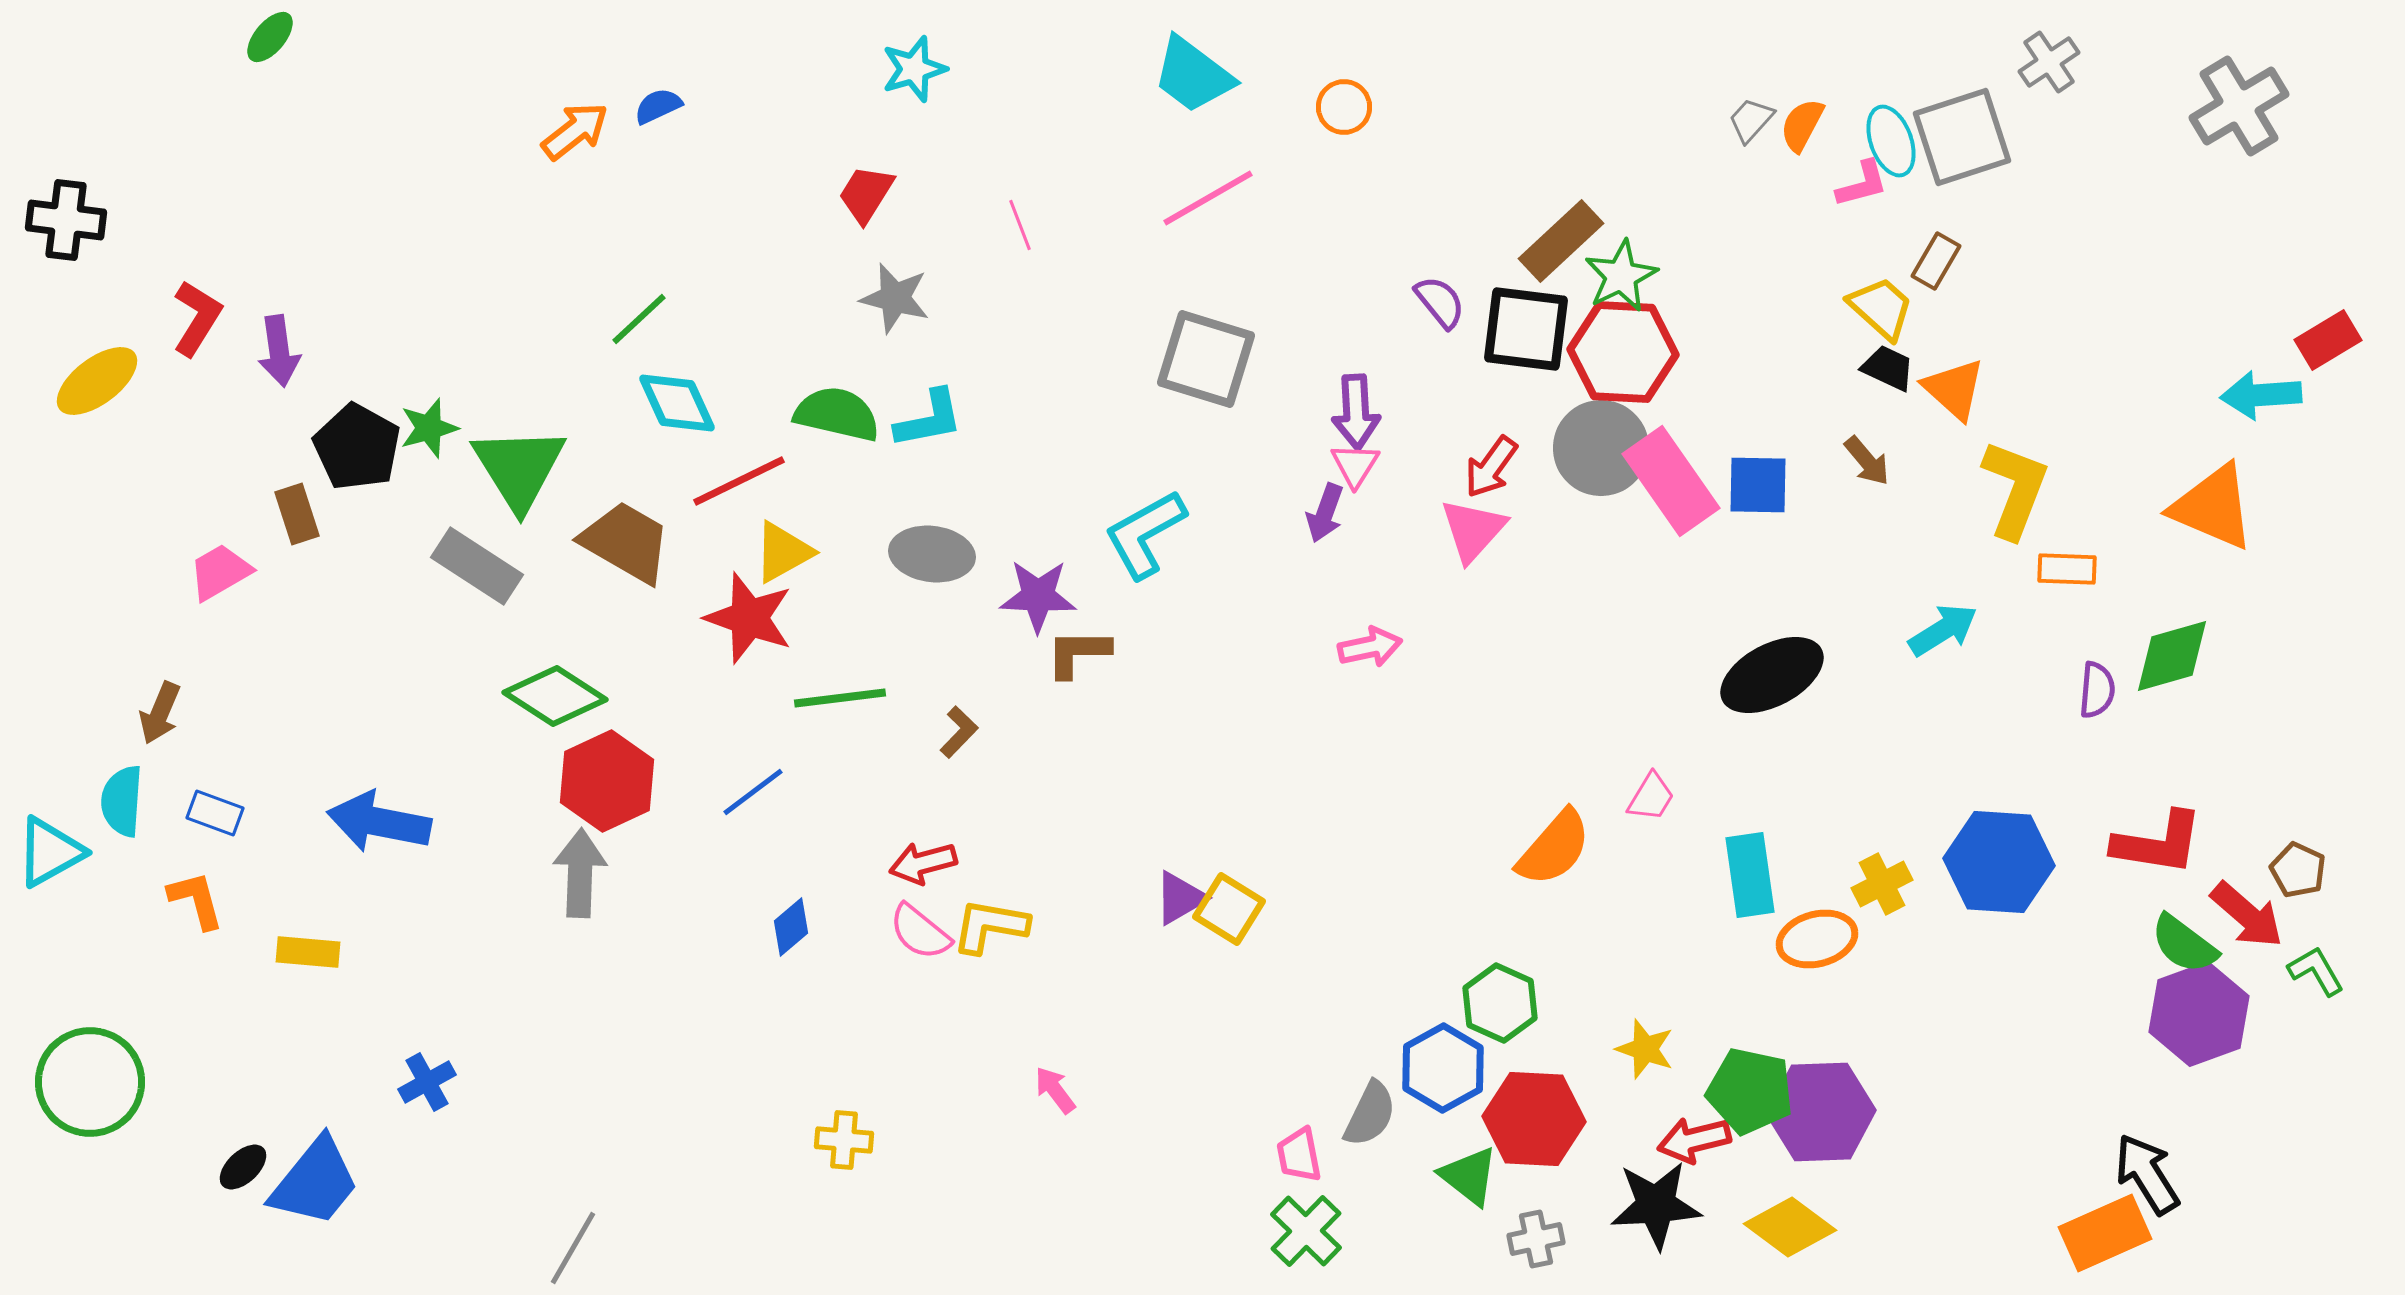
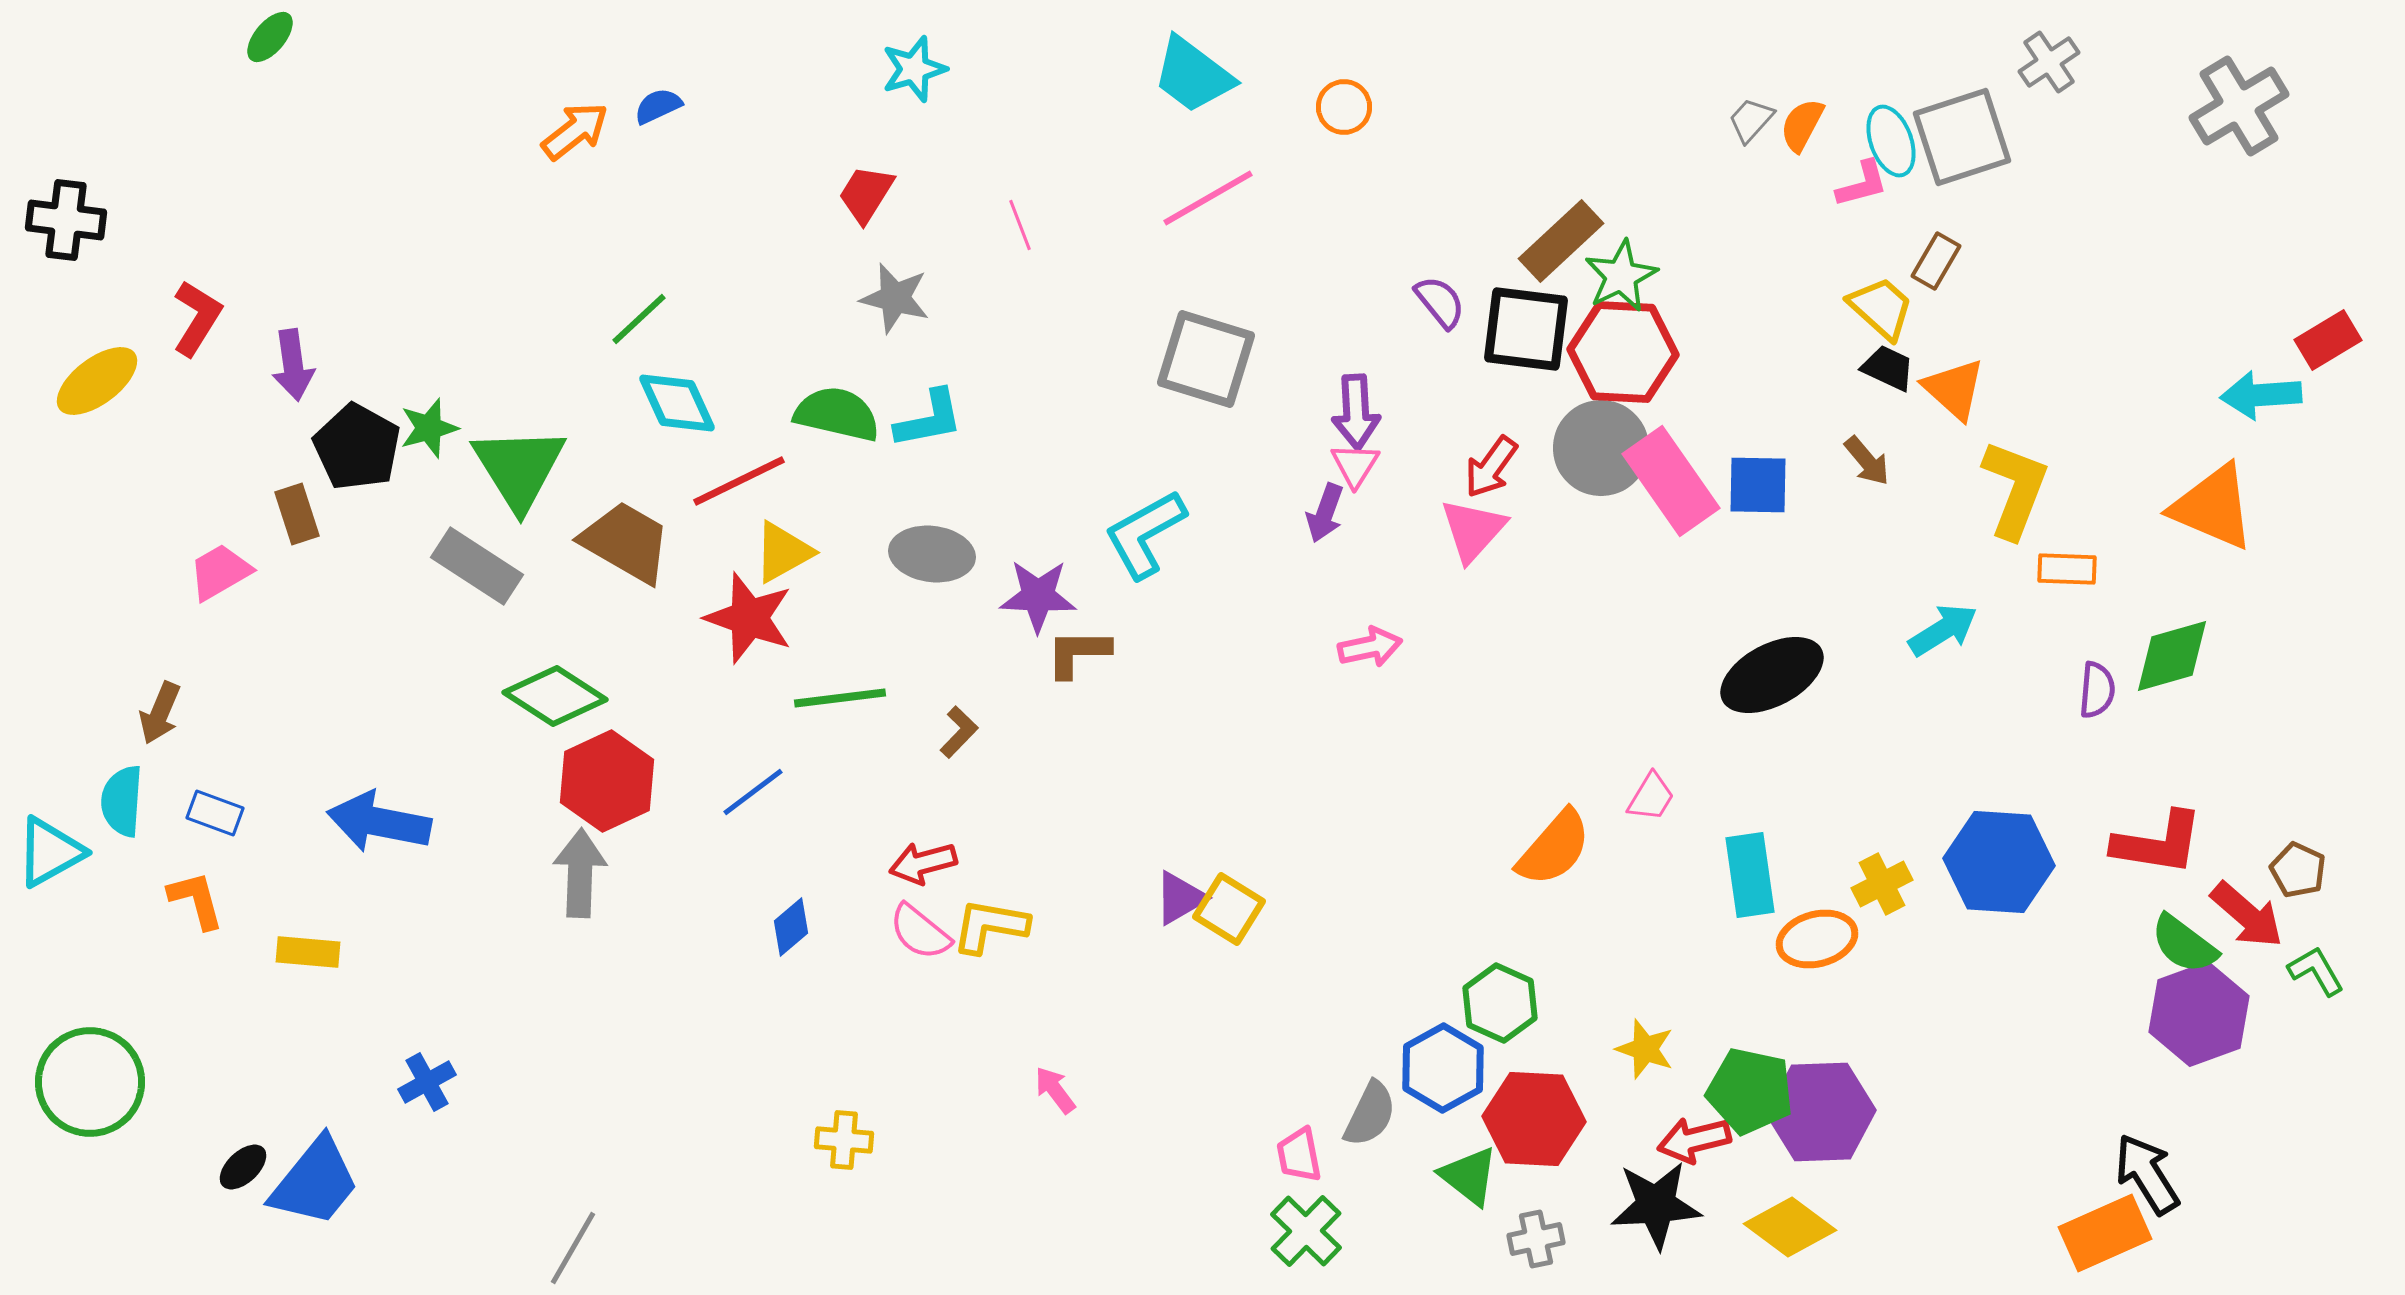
purple arrow at (279, 351): moved 14 px right, 14 px down
